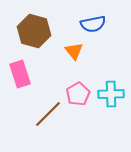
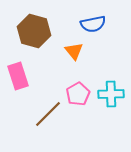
pink rectangle: moved 2 px left, 2 px down
